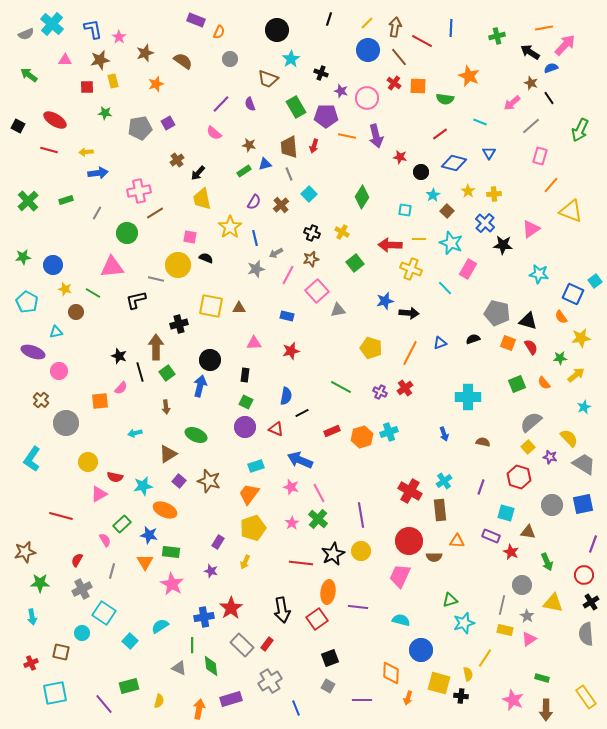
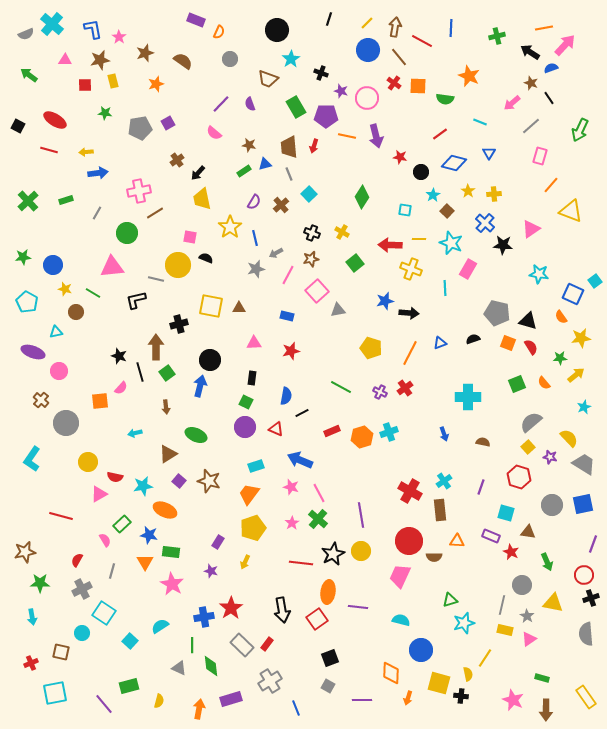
red square at (87, 87): moved 2 px left, 2 px up
cyan line at (445, 288): rotated 42 degrees clockwise
black rectangle at (245, 375): moved 7 px right, 3 px down
black cross at (591, 602): moved 4 px up; rotated 14 degrees clockwise
